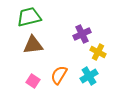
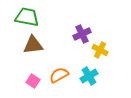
green trapezoid: moved 2 px left; rotated 25 degrees clockwise
yellow cross: moved 2 px right, 2 px up
orange semicircle: rotated 30 degrees clockwise
